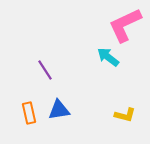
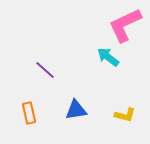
purple line: rotated 15 degrees counterclockwise
blue triangle: moved 17 px right
